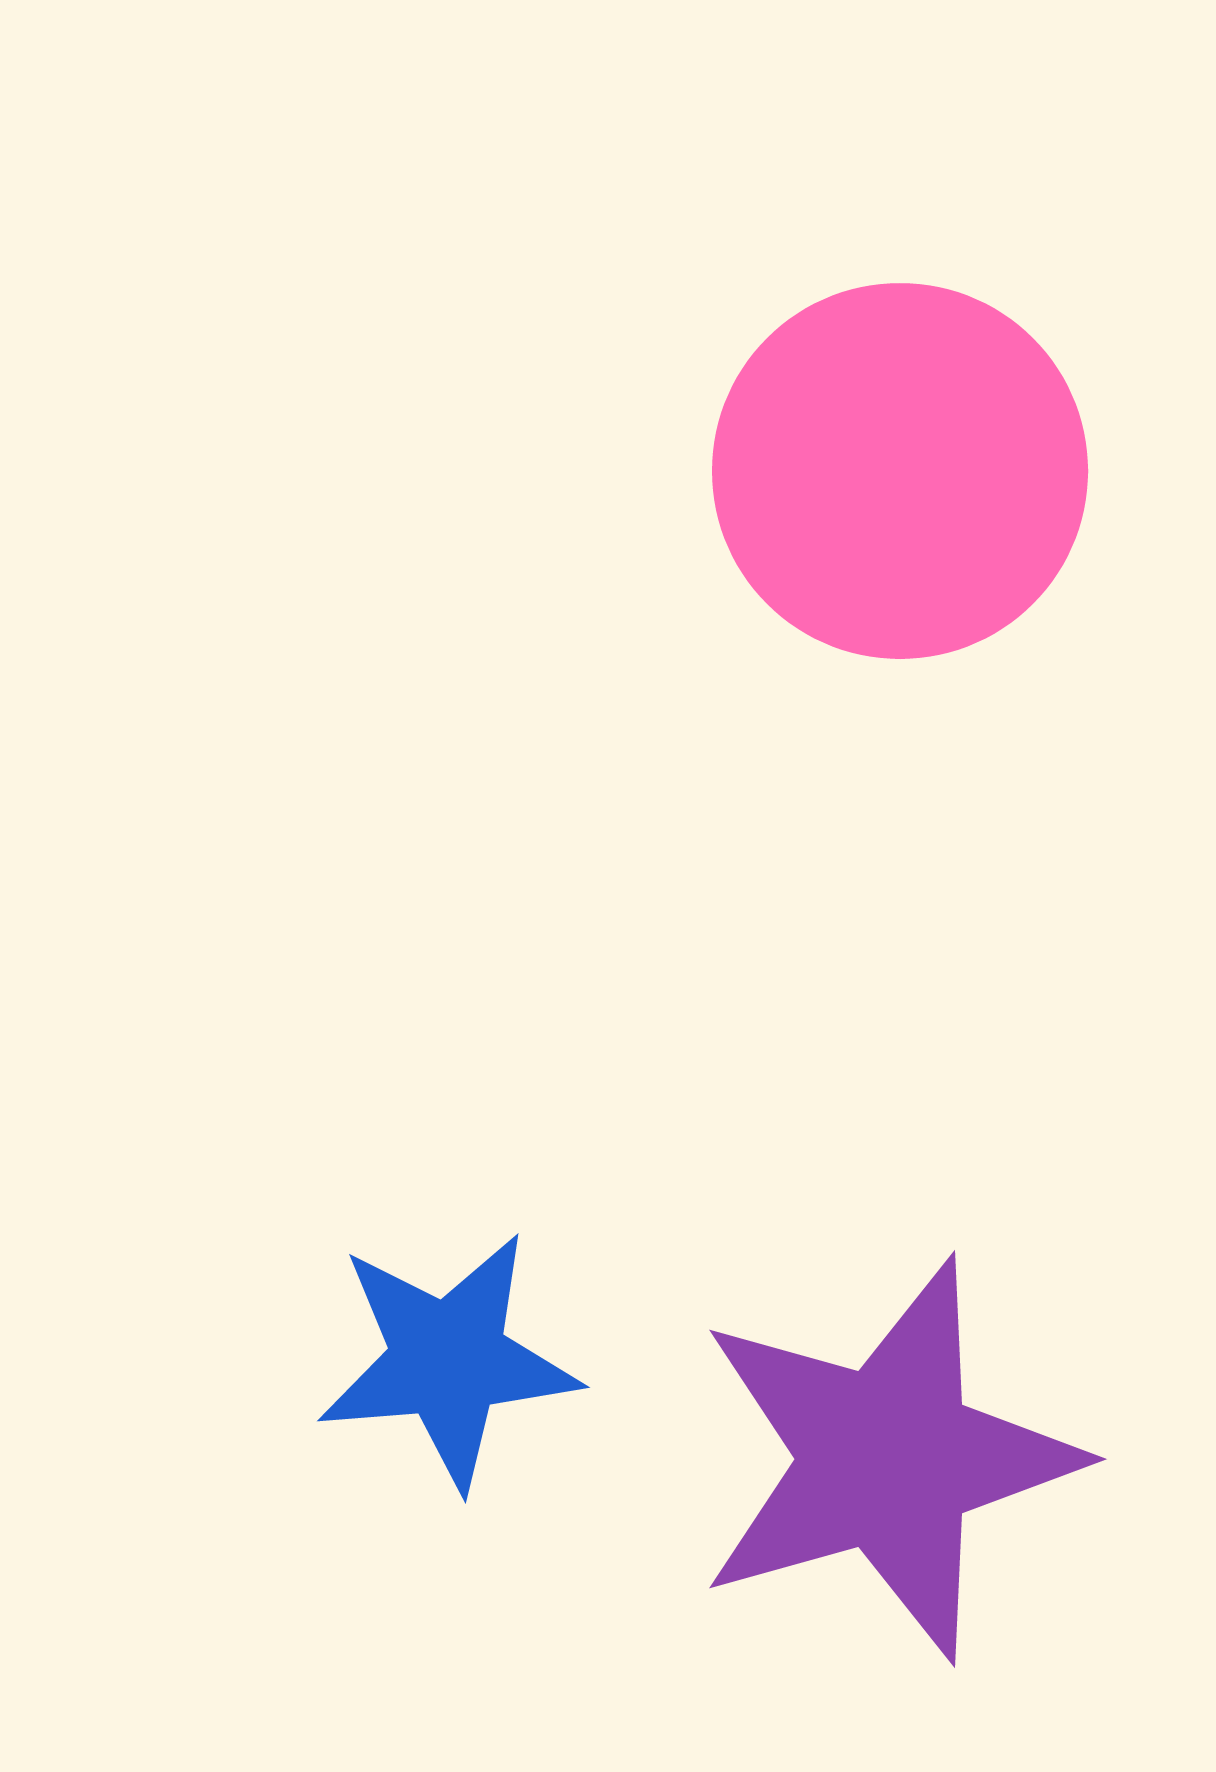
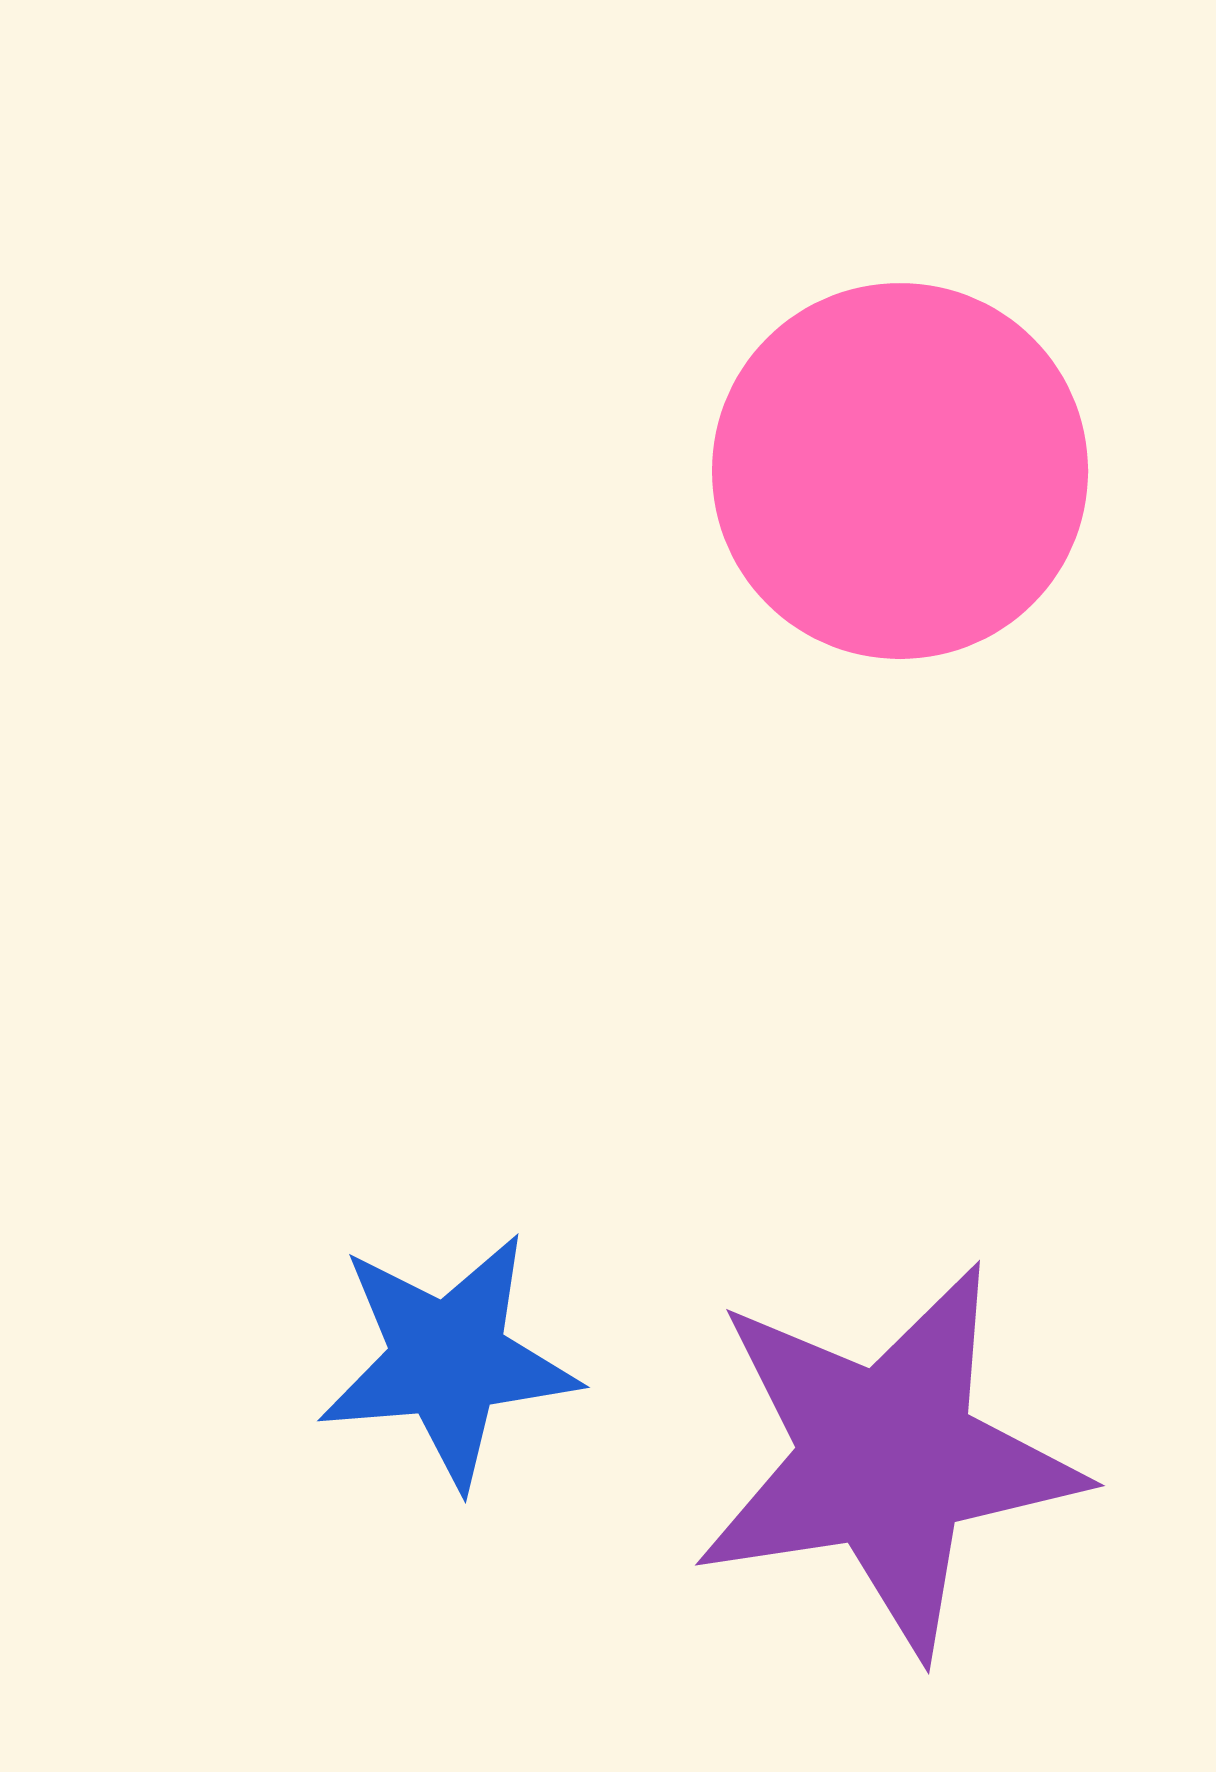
purple star: rotated 7 degrees clockwise
